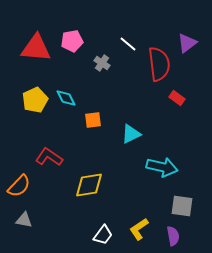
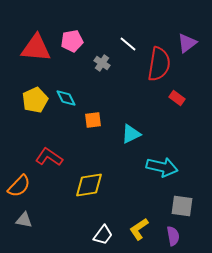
red semicircle: rotated 16 degrees clockwise
